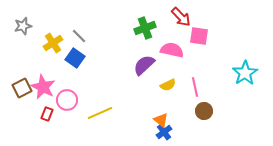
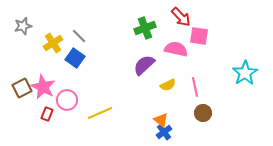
pink semicircle: moved 4 px right, 1 px up
brown circle: moved 1 px left, 2 px down
